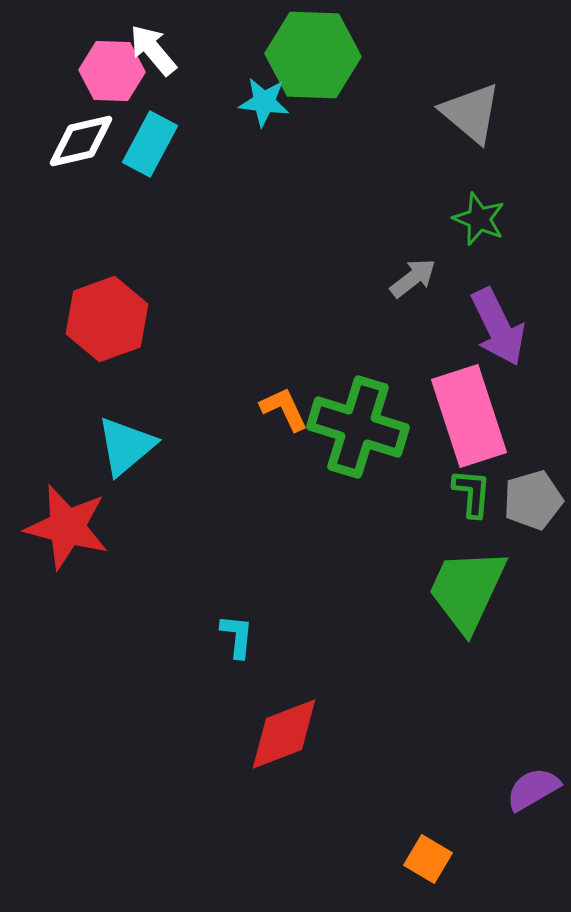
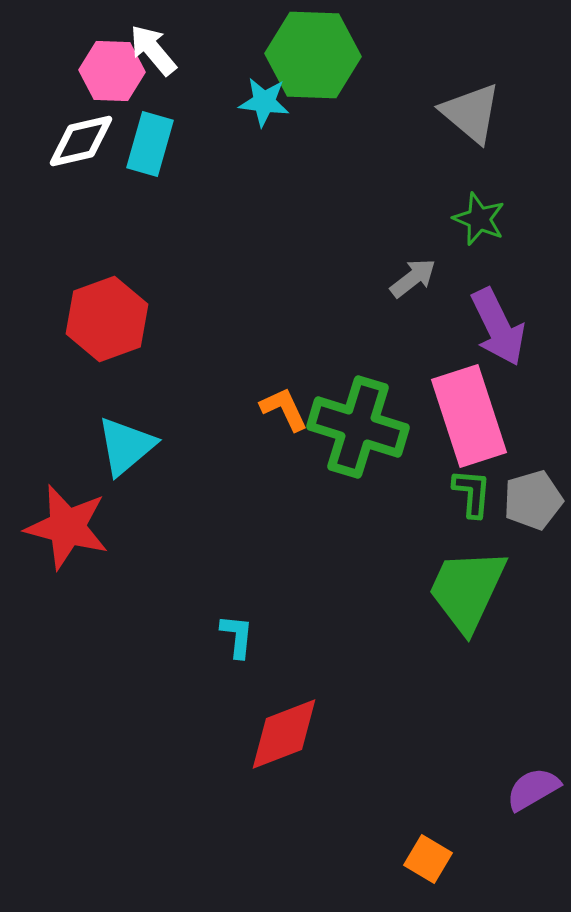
cyan rectangle: rotated 12 degrees counterclockwise
